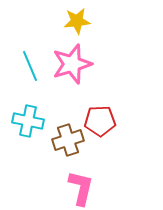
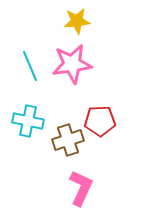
pink star: rotated 9 degrees clockwise
pink L-shape: rotated 12 degrees clockwise
